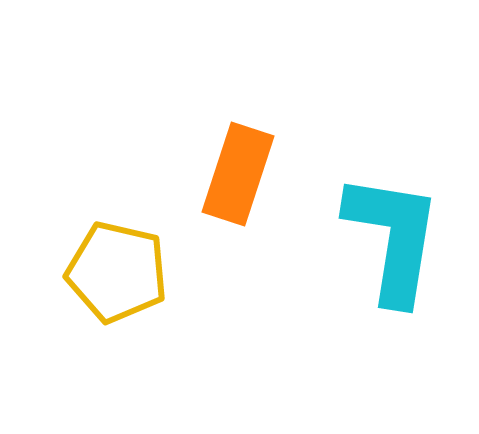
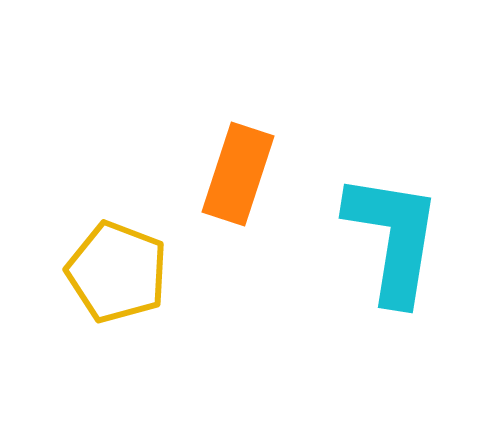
yellow pentagon: rotated 8 degrees clockwise
